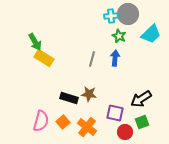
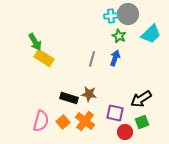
blue arrow: rotated 14 degrees clockwise
orange cross: moved 2 px left, 6 px up
